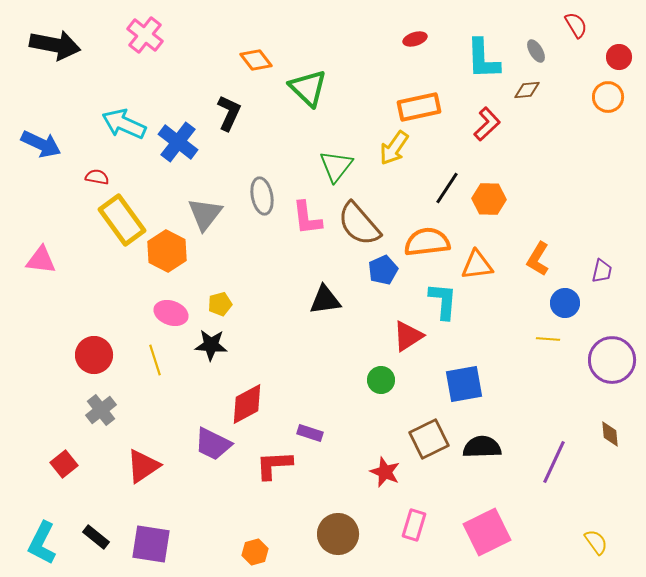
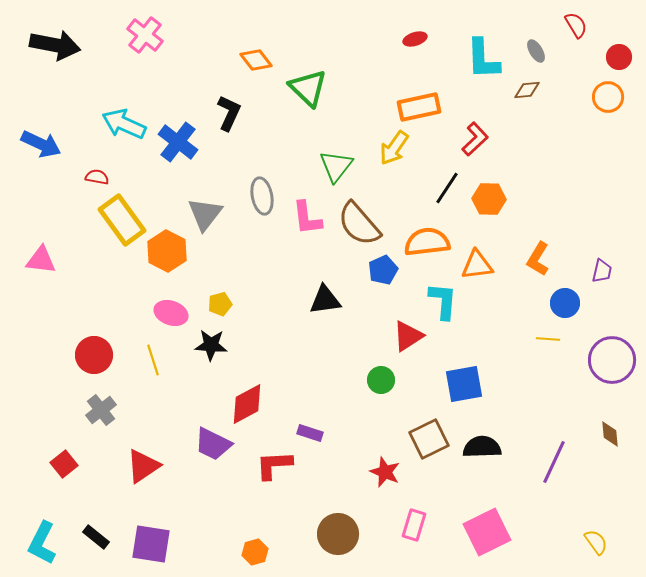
red L-shape at (487, 124): moved 12 px left, 15 px down
yellow line at (155, 360): moved 2 px left
